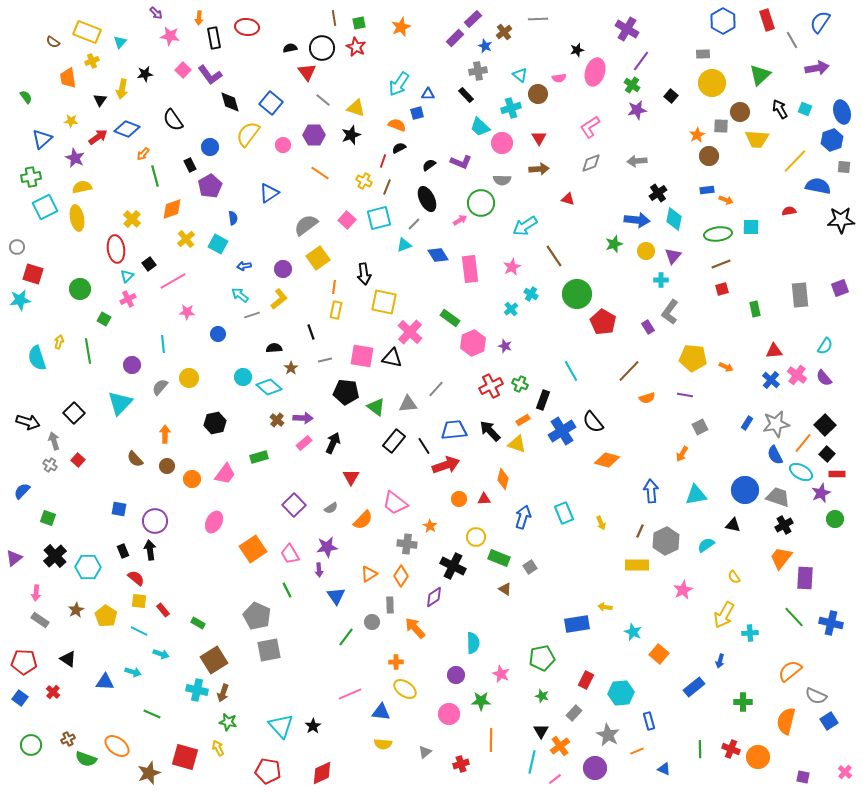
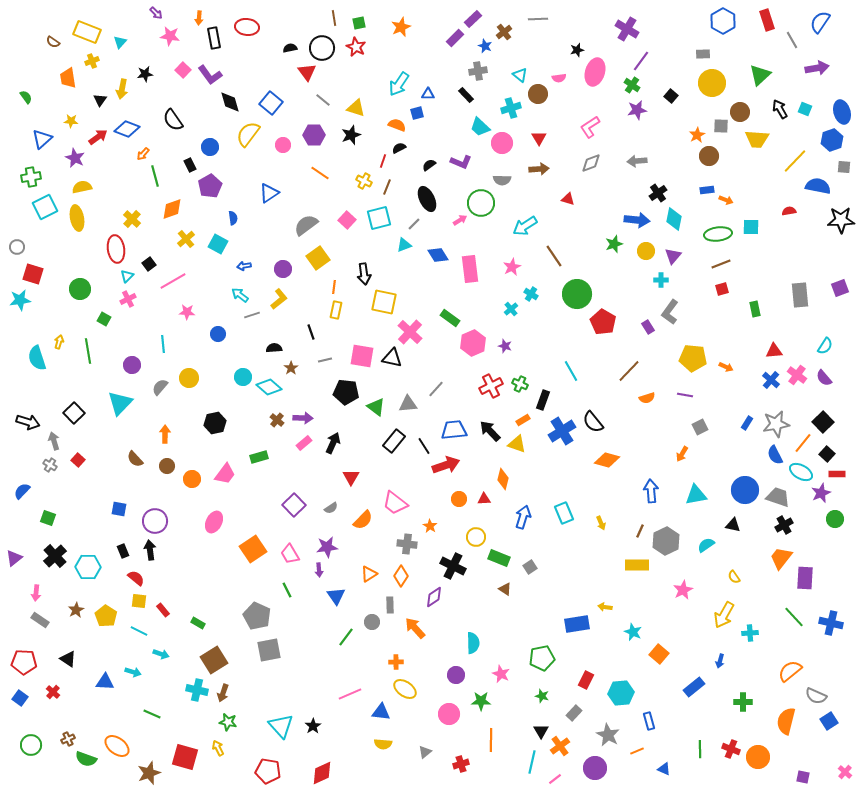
black square at (825, 425): moved 2 px left, 3 px up
